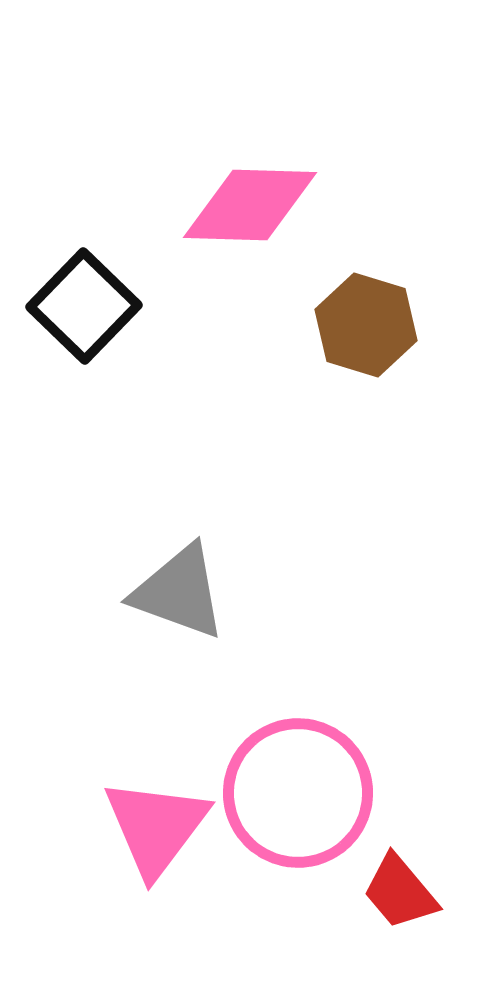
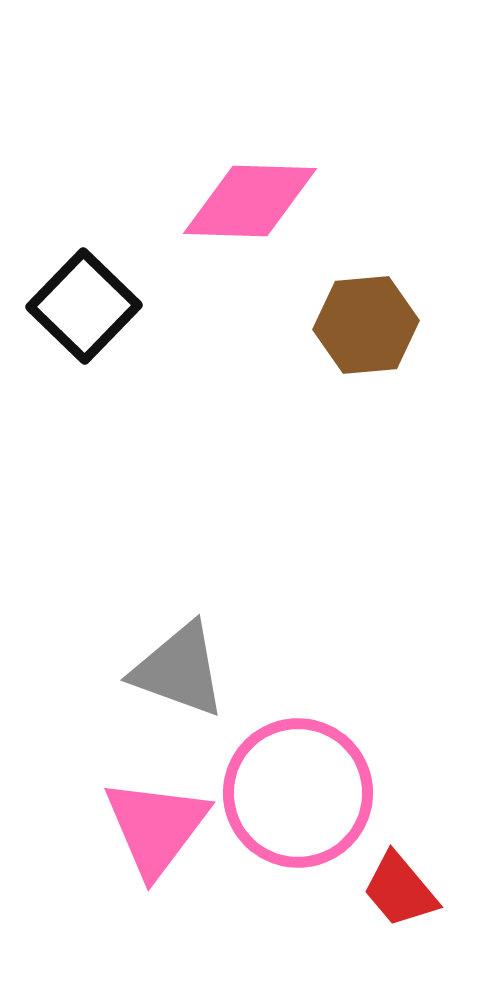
pink diamond: moved 4 px up
brown hexagon: rotated 22 degrees counterclockwise
gray triangle: moved 78 px down
red trapezoid: moved 2 px up
